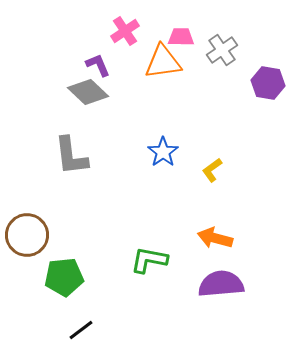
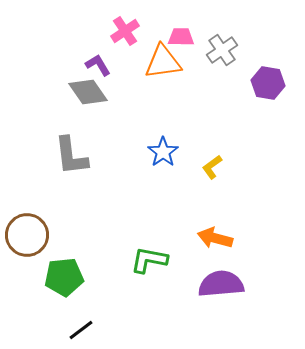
purple L-shape: rotated 8 degrees counterclockwise
gray diamond: rotated 12 degrees clockwise
yellow L-shape: moved 3 px up
